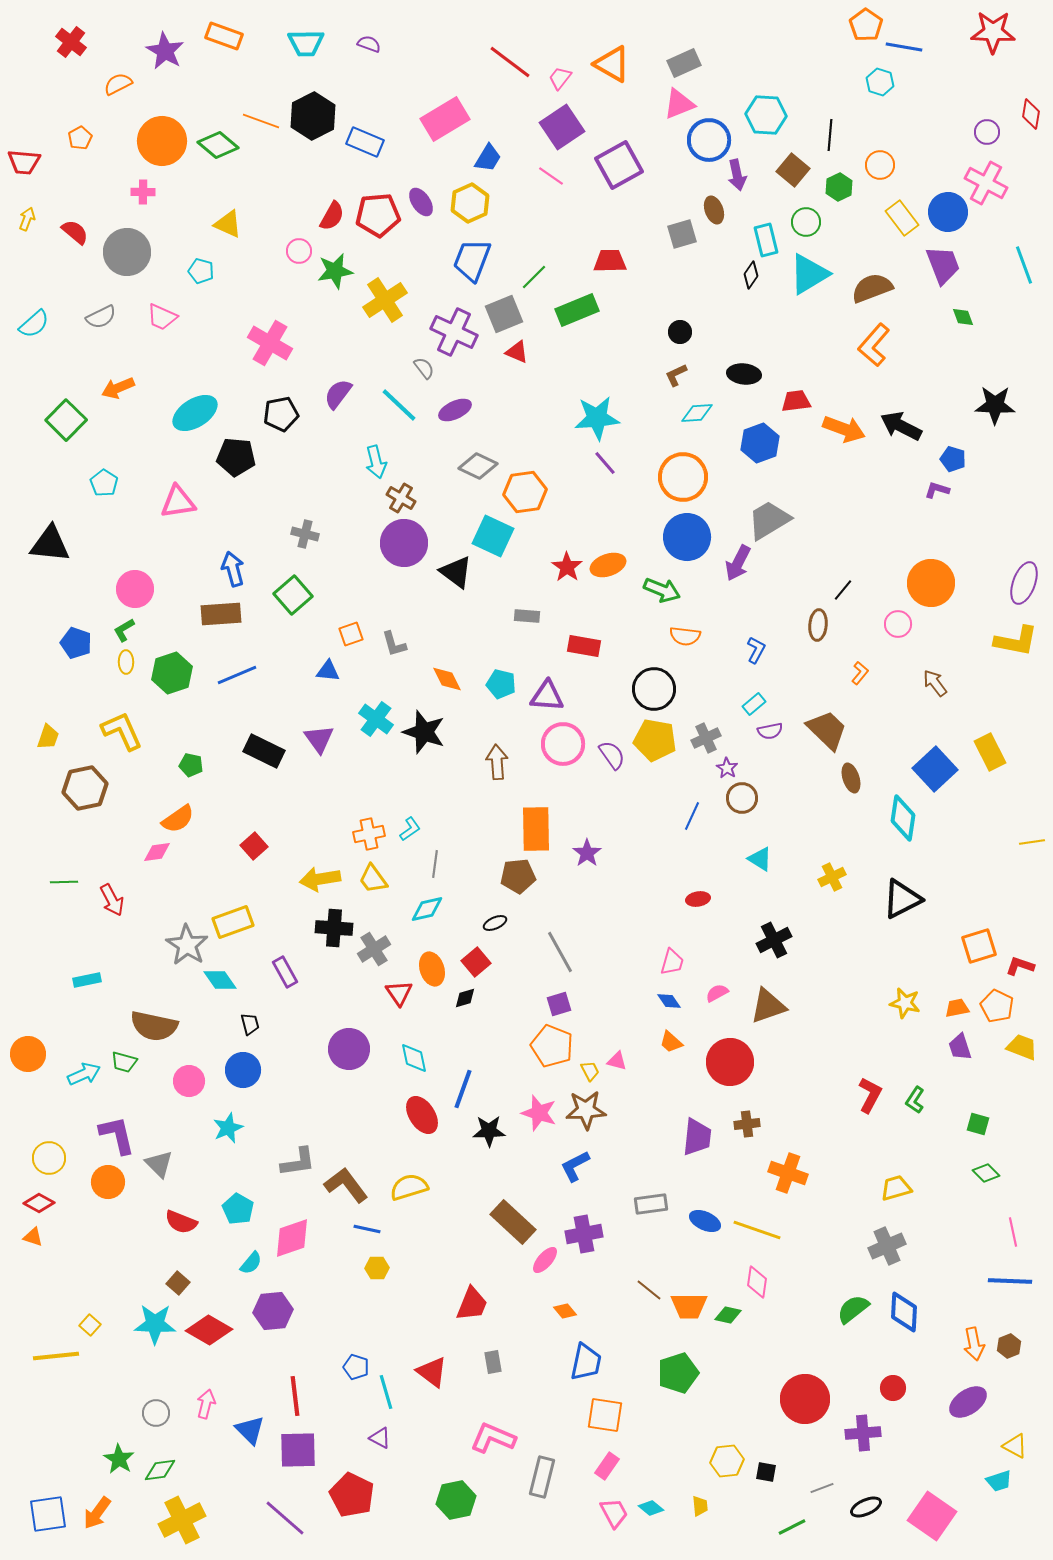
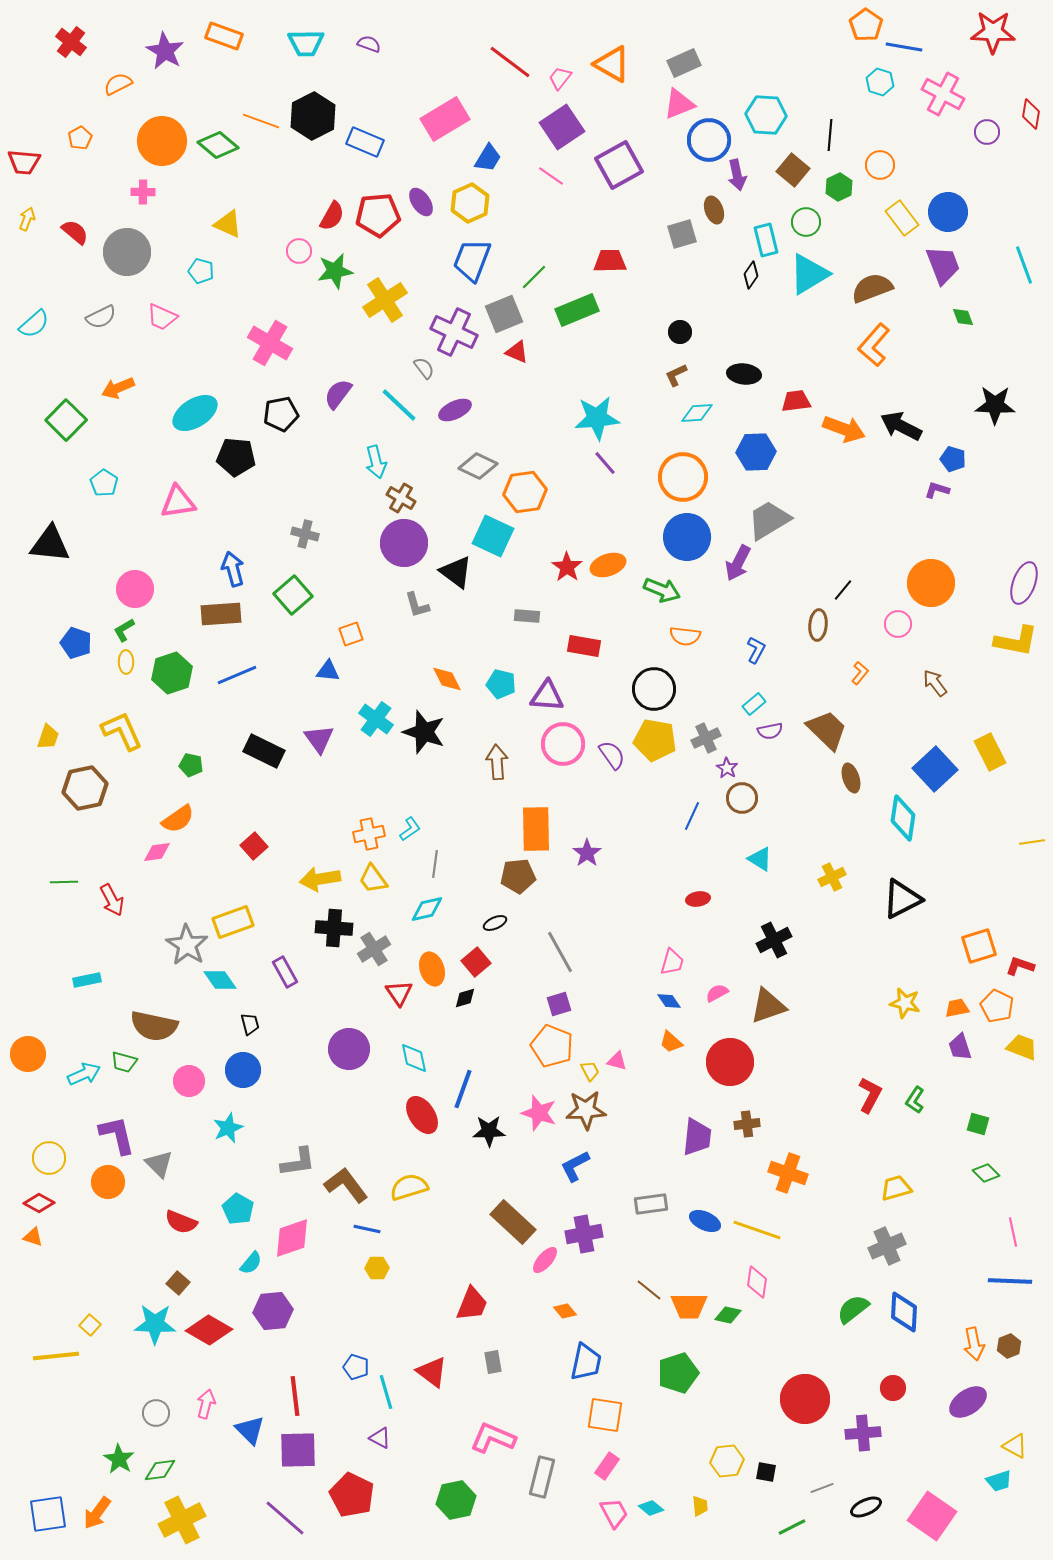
pink cross at (986, 183): moved 43 px left, 89 px up
blue hexagon at (760, 443): moved 4 px left, 9 px down; rotated 18 degrees clockwise
gray L-shape at (394, 644): moved 23 px right, 39 px up
